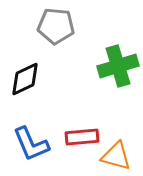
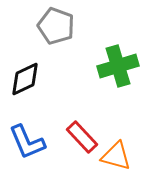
gray pentagon: rotated 15 degrees clockwise
red rectangle: rotated 52 degrees clockwise
blue L-shape: moved 4 px left, 2 px up
